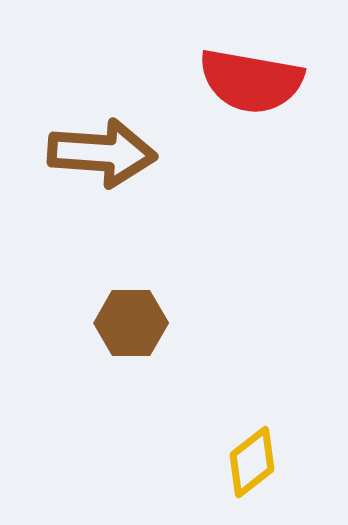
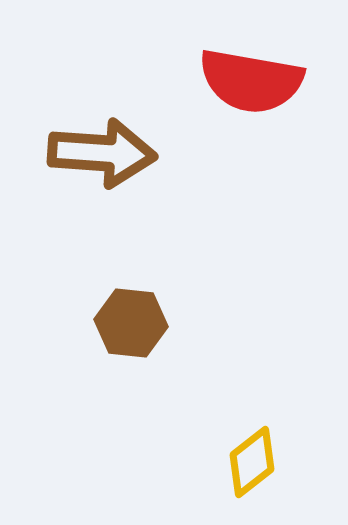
brown hexagon: rotated 6 degrees clockwise
